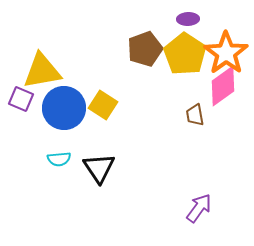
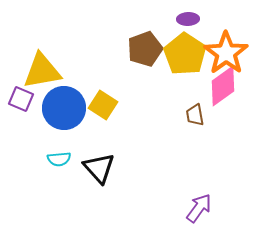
black triangle: rotated 8 degrees counterclockwise
